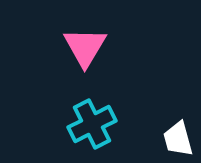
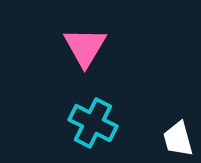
cyan cross: moved 1 px right, 1 px up; rotated 36 degrees counterclockwise
